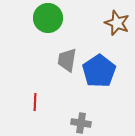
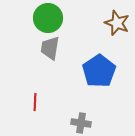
gray trapezoid: moved 17 px left, 12 px up
